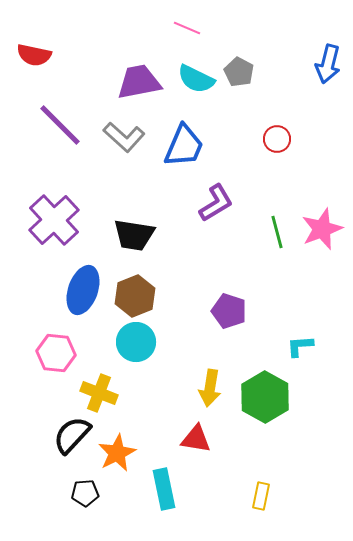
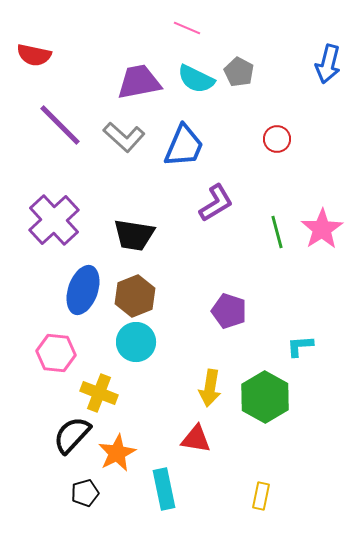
pink star: rotated 12 degrees counterclockwise
black pentagon: rotated 12 degrees counterclockwise
